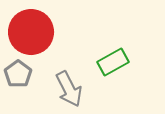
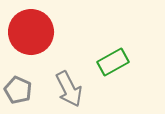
gray pentagon: moved 16 px down; rotated 12 degrees counterclockwise
